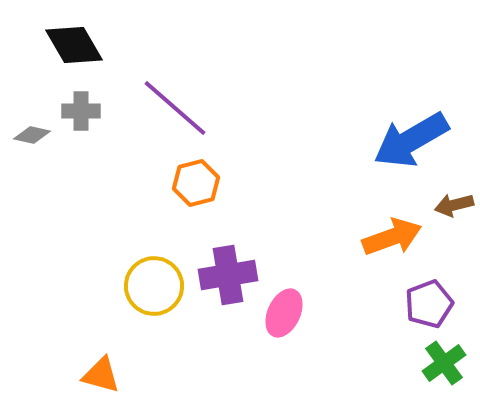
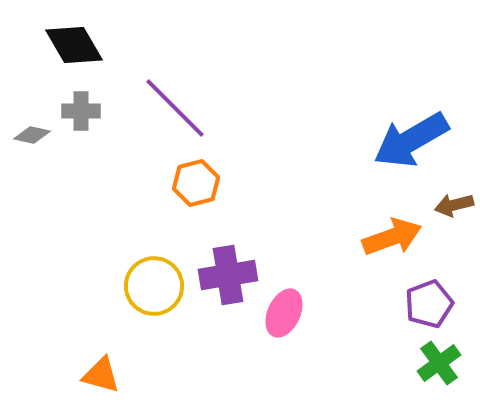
purple line: rotated 4 degrees clockwise
green cross: moved 5 px left
